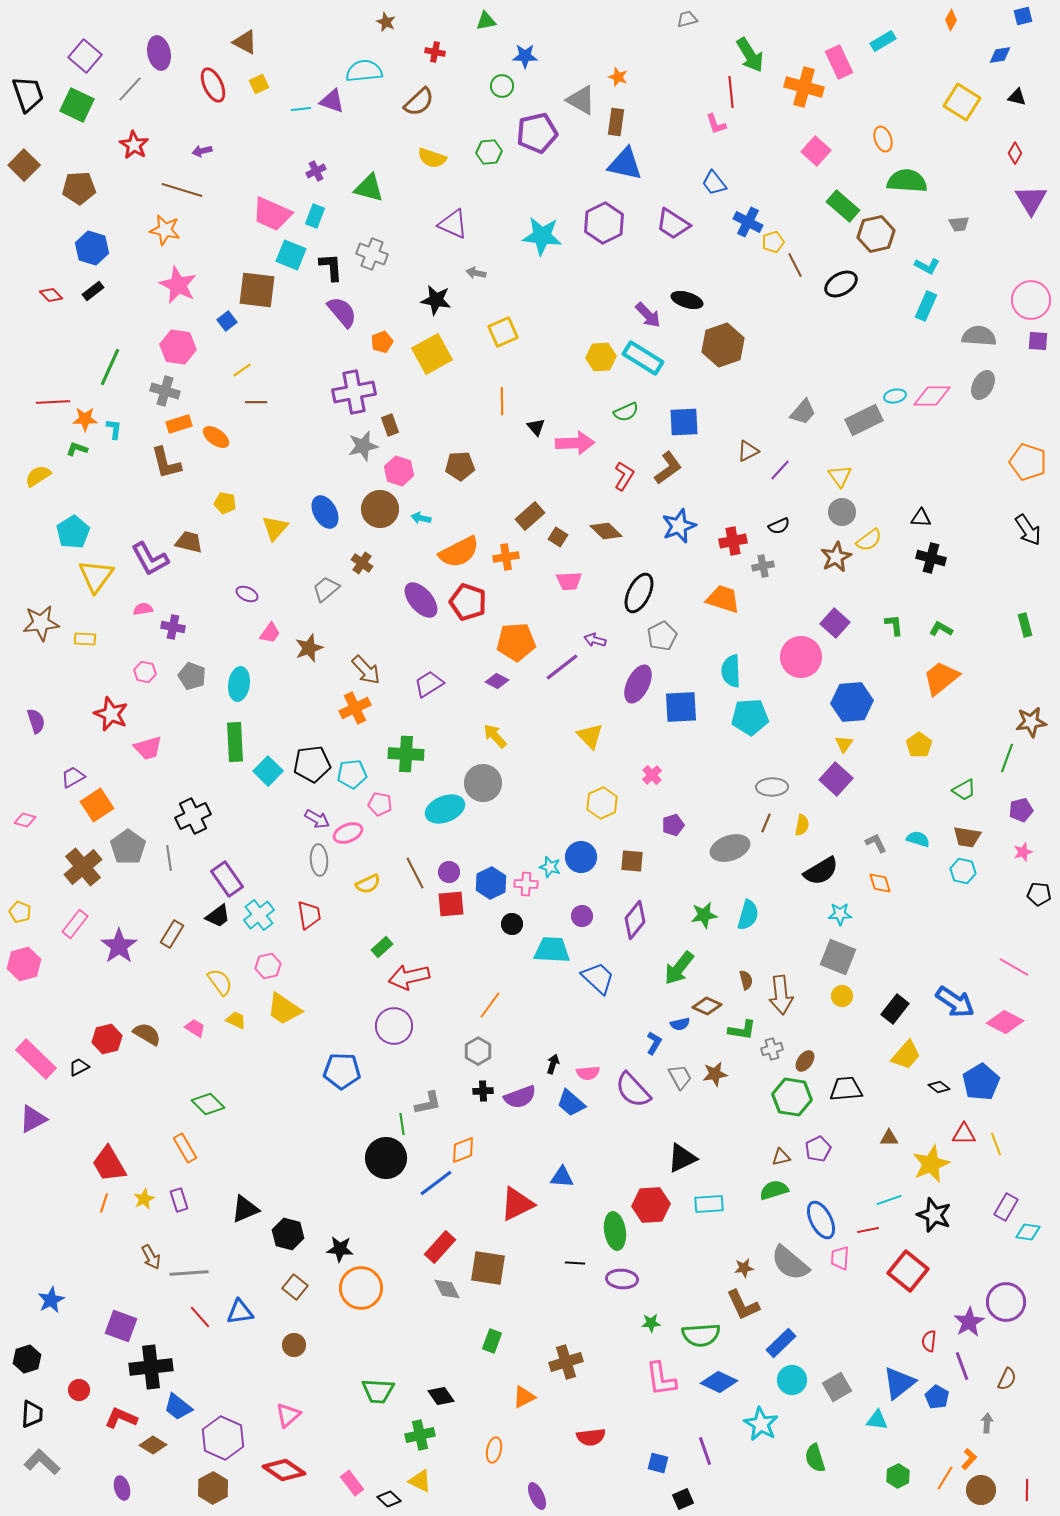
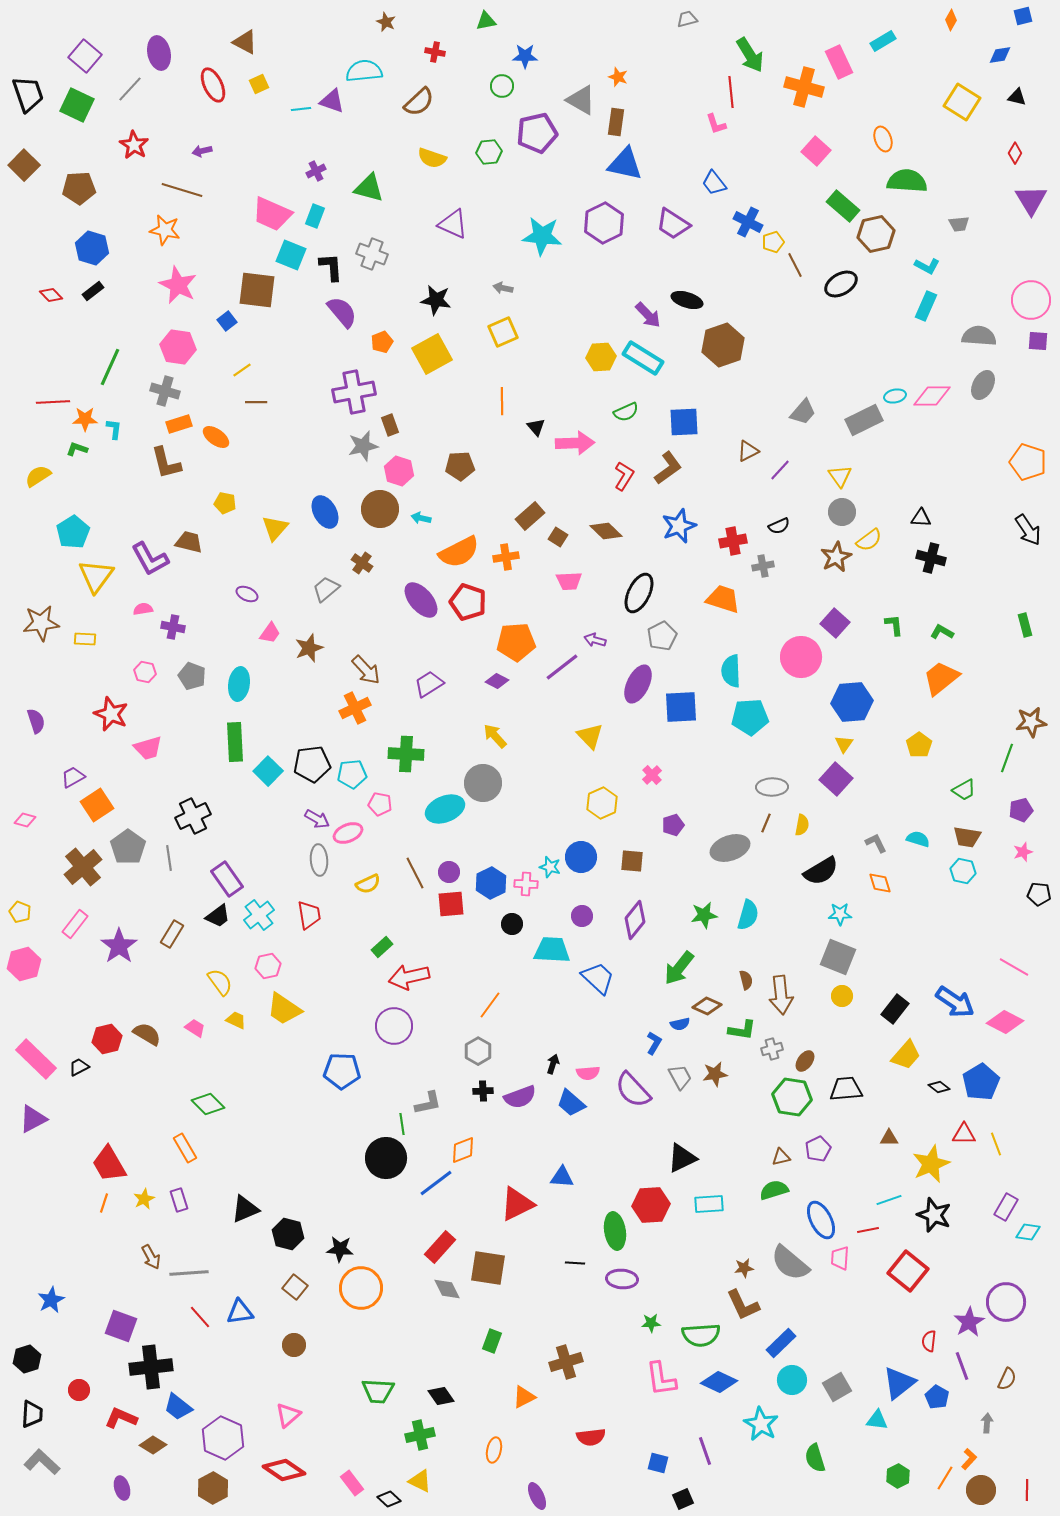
gray arrow at (476, 273): moved 27 px right, 15 px down
green L-shape at (941, 629): moved 1 px right, 3 px down
